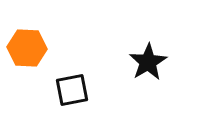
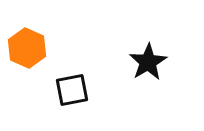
orange hexagon: rotated 21 degrees clockwise
